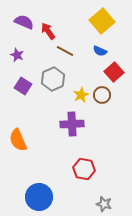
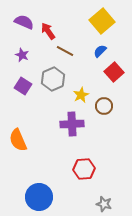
blue semicircle: rotated 112 degrees clockwise
purple star: moved 5 px right
brown circle: moved 2 px right, 11 px down
red hexagon: rotated 15 degrees counterclockwise
